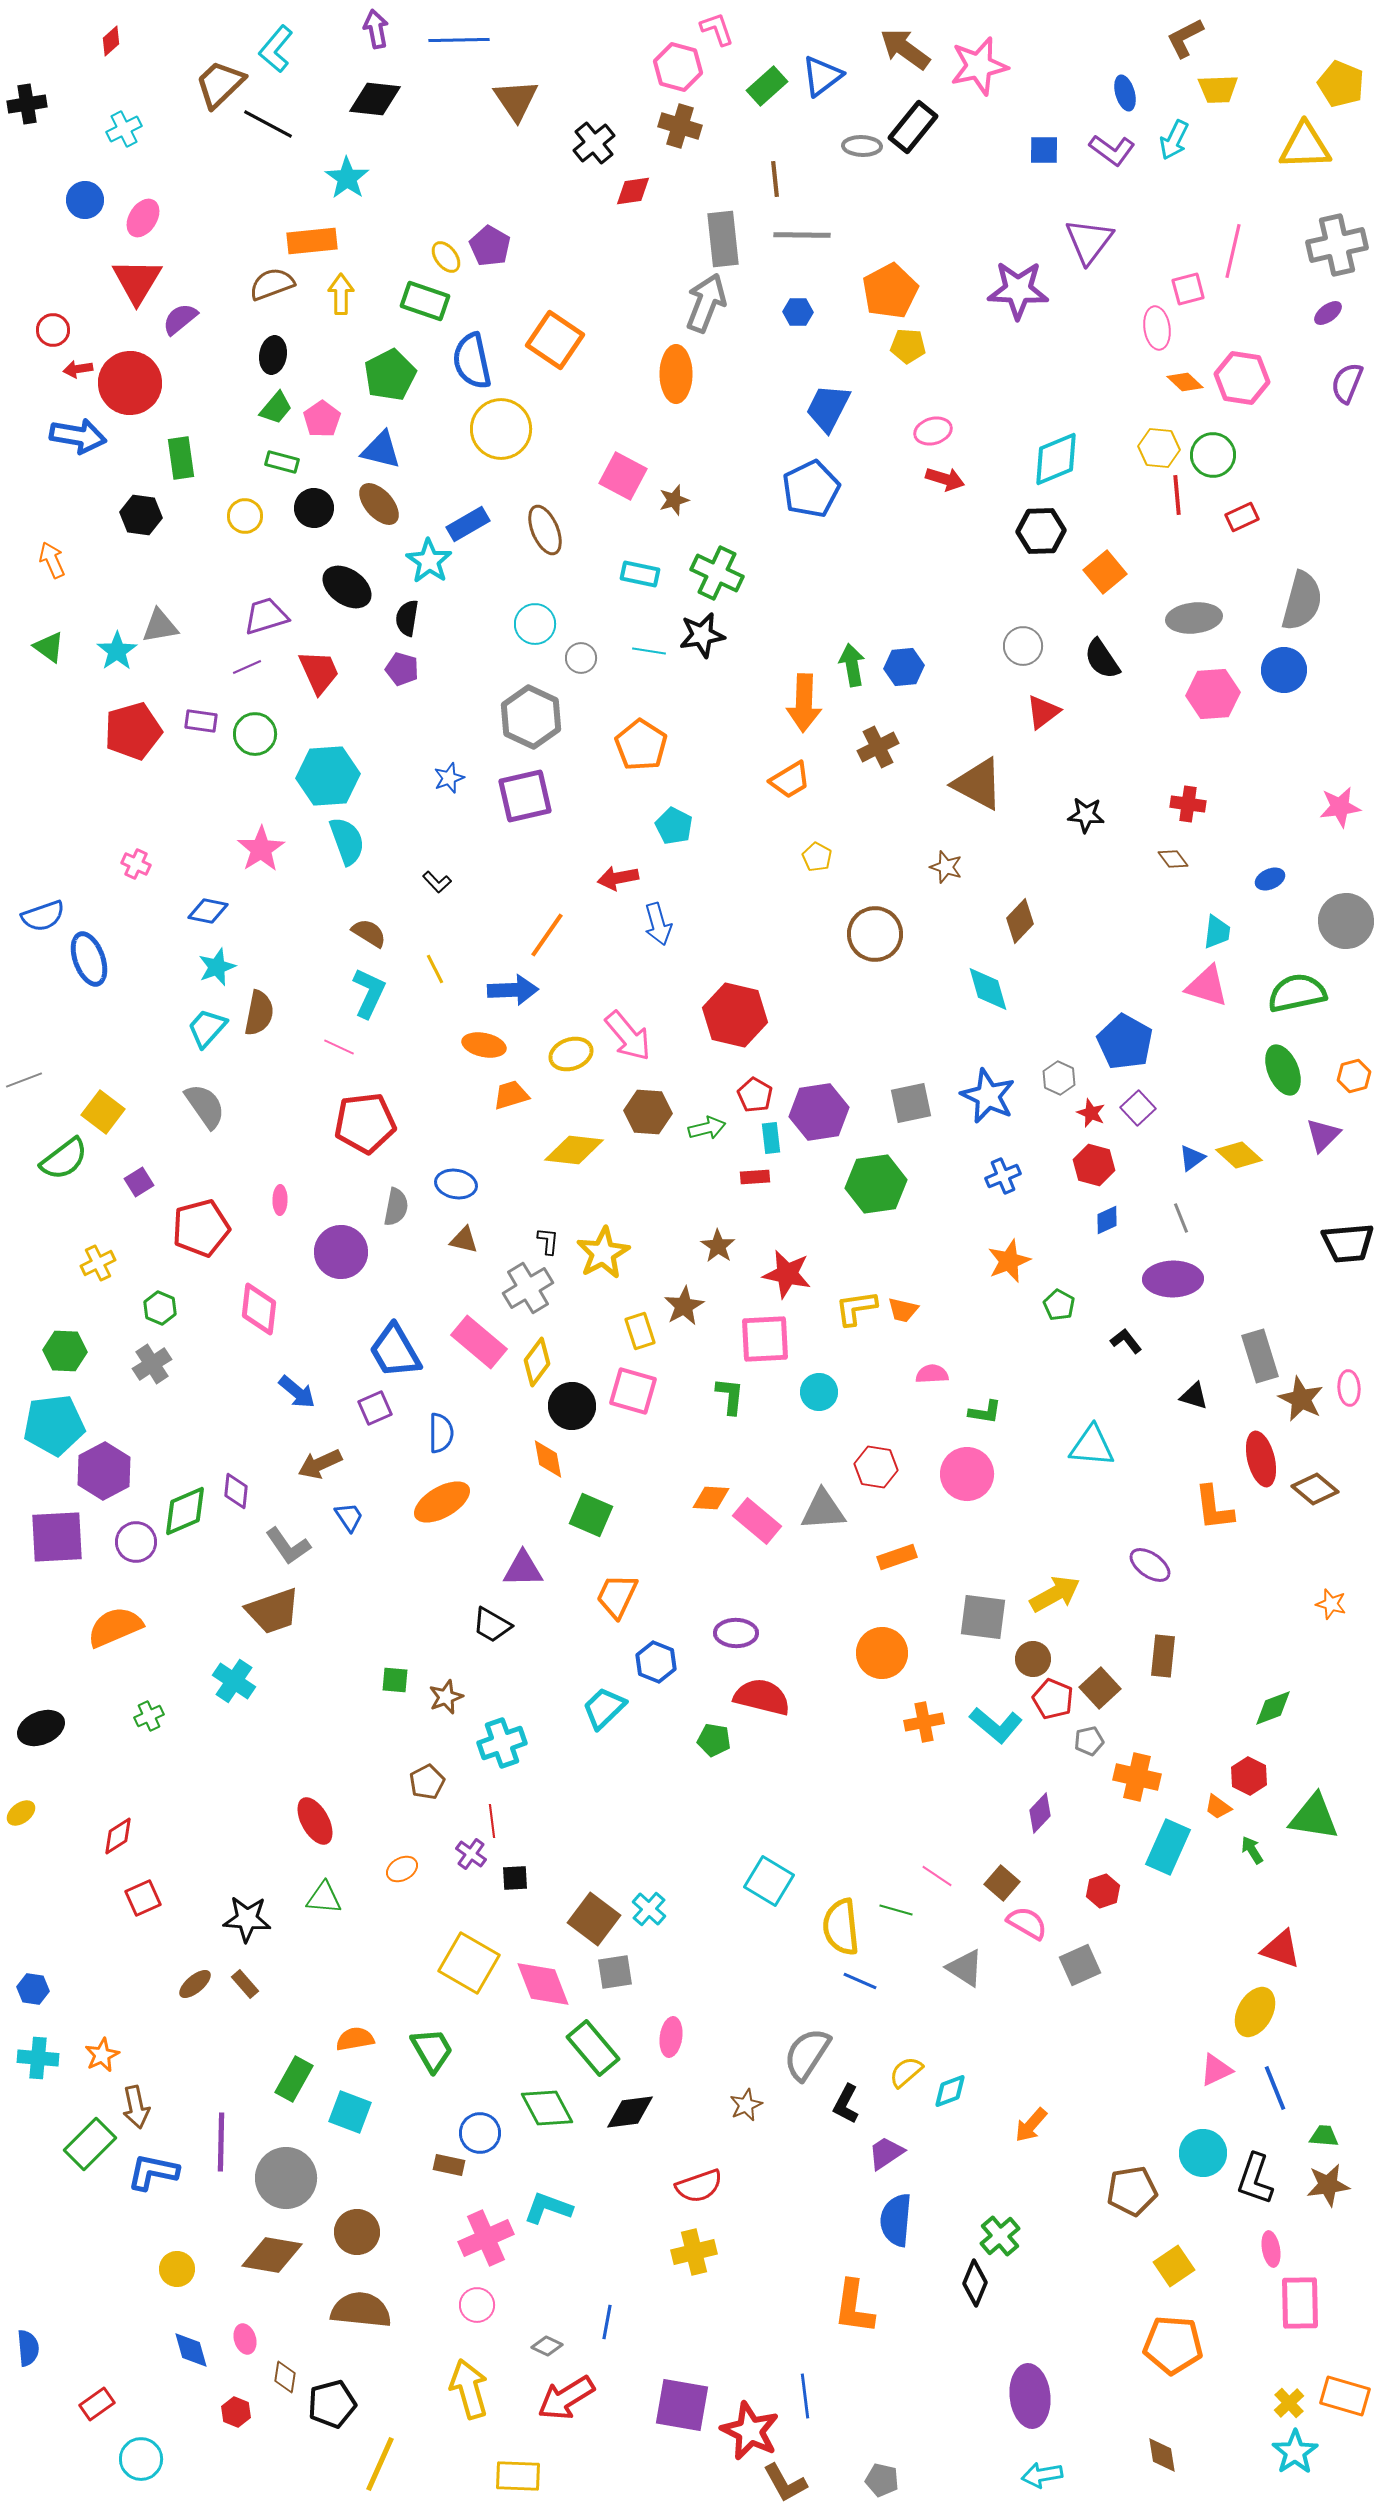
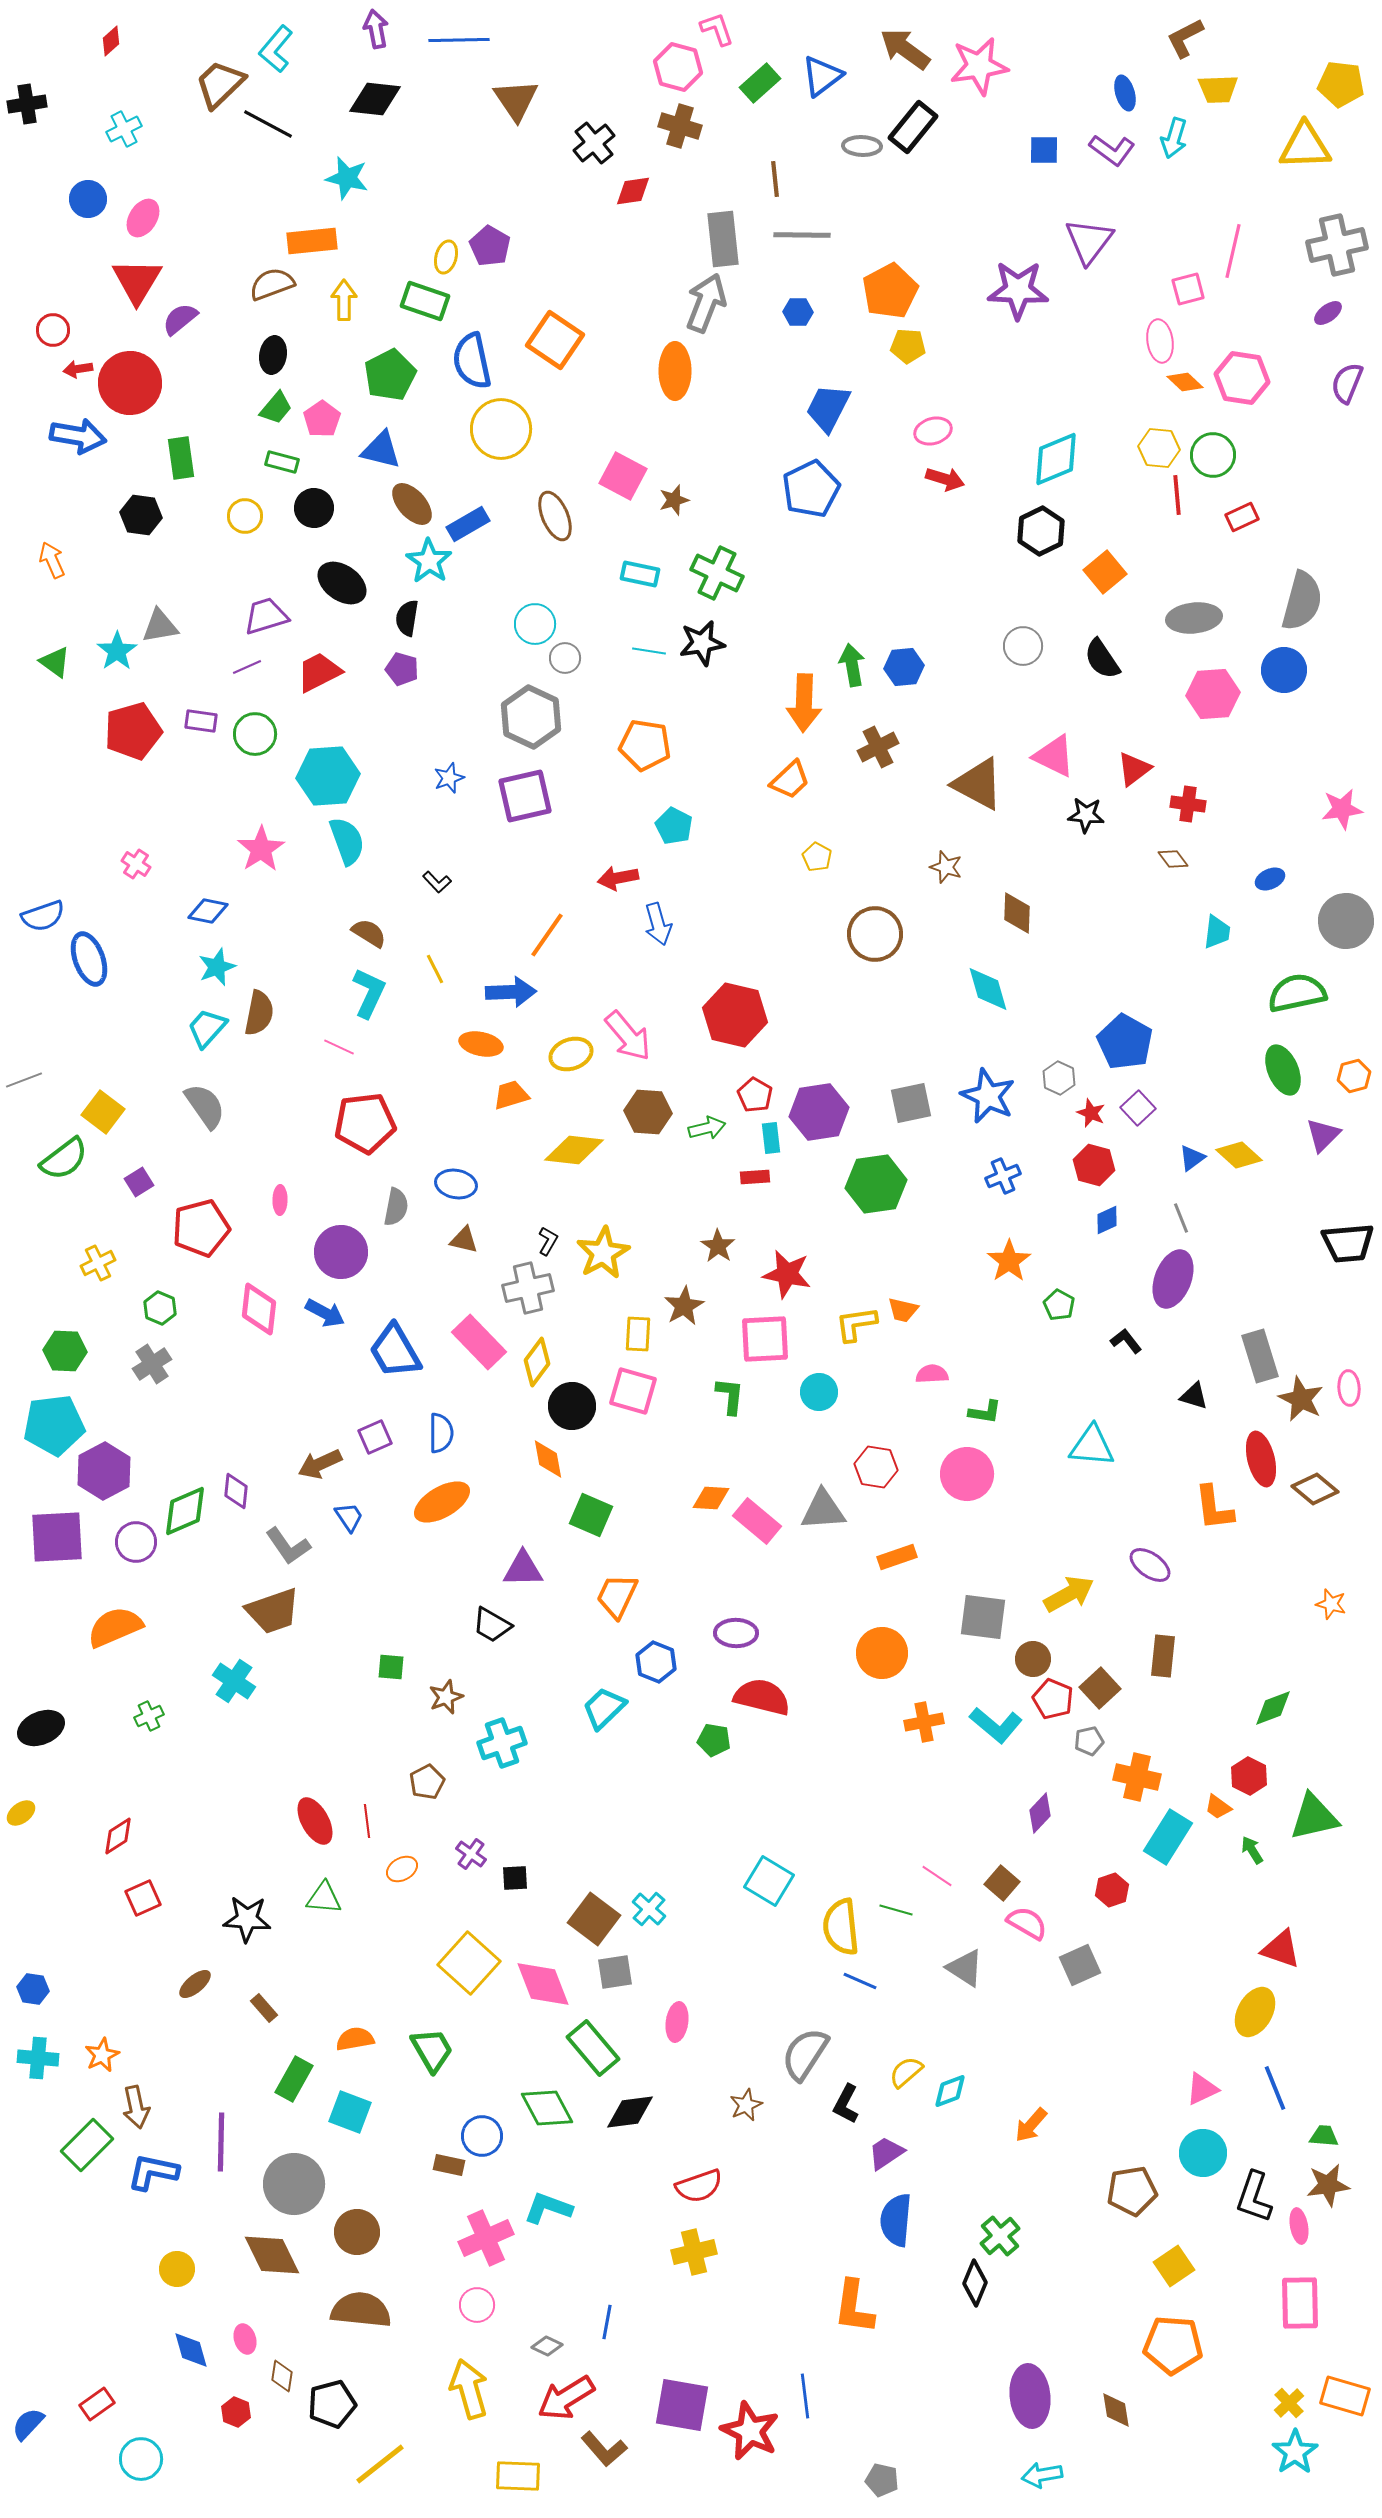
pink star at (979, 66): rotated 4 degrees clockwise
yellow pentagon at (1341, 84): rotated 15 degrees counterclockwise
green rectangle at (767, 86): moved 7 px left, 3 px up
cyan arrow at (1174, 140): moved 2 px up; rotated 9 degrees counterclockwise
cyan star at (347, 178): rotated 21 degrees counterclockwise
blue circle at (85, 200): moved 3 px right, 1 px up
yellow ellipse at (446, 257): rotated 52 degrees clockwise
yellow arrow at (341, 294): moved 3 px right, 6 px down
pink ellipse at (1157, 328): moved 3 px right, 13 px down
orange ellipse at (676, 374): moved 1 px left, 3 px up
brown ellipse at (379, 504): moved 33 px right
brown ellipse at (545, 530): moved 10 px right, 14 px up
black hexagon at (1041, 531): rotated 24 degrees counterclockwise
black ellipse at (347, 587): moved 5 px left, 4 px up
black star at (702, 635): moved 8 px down
green triangle at (49, 647): moved 6 px right, 15 px down
gray circle at (581, 658): moved 16 px left
red trapezoid at (319, 672): rotated 93 degrees counterclockwise
red triangle at (1043, 712): moved 91 px right, 57 px down
orange pentagon at (641, 745): moved 4 px right; rotated 24 degrees counterclockwise
orange trapezoid at (790, 780): rotated 12 degrees counterclockwise
pink star at (1340, 807): moved 2 px right, 2 px down
pink cross at (136, 864): rotated 8 degrees clockwise
brown diamond at (1020, 921): moved 3 px left, 8 px up; rotated 42 degrees counterclockwise
pink triangle at (1207, 986): moved 153 px left, 230 px up; rotated 9 degrees clockwise
blue arrow at (513, 990): moved 2 px left, 2 px down
orange ellipse at (484, 1045): moved 3 px left, 1 px up
black L-shape at (548, 1241): rotated 24 degrees clockwise
orange star at (1009, 1261): rotated 12 degrees counterclockwise
purple ellipse at (1173, 1279): rotated 68 degrees counterclockwise
gray cross at (528, 1288): rotated 18 degrees clockwise
yellow L-shape at (856, 1308): moved 16 px down
yellow rectangle at (640, 1331): moved 2 px left, 3 px down; rotated 21 degrees clockwise
pink rectangle at (479, 1342): rotated 6 degrees clockwise
blue arrow at (297, 1392): moved 28 px right, 79 px up; rotated 12 degrees counterclockwise
purple square at (375, 1408): moved 29 px down
yellow arrow at (1055, 1594): moved 14 px right
green square at (395, 1680): moved 4 px left, 13 px up
green triangle at (1314, 1817): rotated 22 degrees counterclockwise
red line at (492, 1821): moved 125 px left
cyan rectangle at (1168, 1847): moved 10 px up; rotated 8 degrees clockwise
red hexagon at (1103, 1891): moved 9 px right, 1 px up
yellow square at (469, 1963): rotated 12 degrees clockwise
brown rectangle at (245, 1984): moved 19 px right, 24 px down
pink ellipse at (671, 2037): moved 6 px right, 15 px up
gray semicircle at (807, 2054): moved 2 px left
pink triangle at (1216, 2070): moved 14 px left, 19 px down
blue circle at (480, 2133): moved 2 px right, 3 px down
green rectangle at (90, 2144): moved 3 px left, 1 px down
gray circle at (286, 2178): moved 8 px right, 6 px down
black L-shape at (1255, 2179): moved 1 px left, 18 px down
pink ellipse at (1271, 2249): moved 28 px right, 23 px up
brown diamond at (272, 2255): rotated 54 degrees clockwise
blue semicircle at (28, 2348): moved 76 px down; rotated 132 degrees counterclockwise
brown diamond at (285, 2377): moved 3 px left, 1 px up
brown diamond at (1162, 2455): moved 46 px left, 45 px up
yellow line at (380, 2464): rotated 28 degrees clockwise
brown L-shape at (785, 2483): moved 181 px left, 34 px up; rotated 12 degrees counterclockwise
